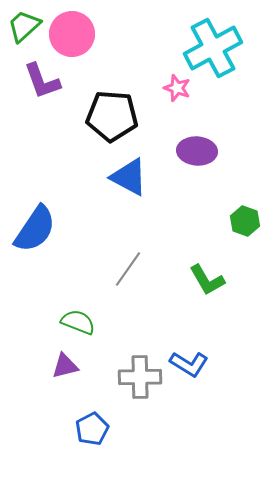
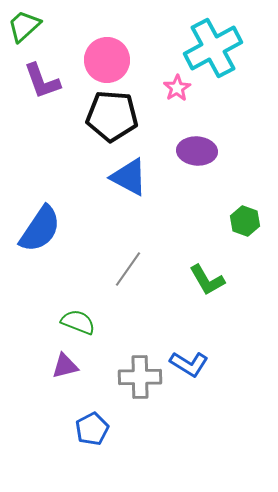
pink circle: moved 35 px right, 26 px down
pink star: rotated 20 degrees clockwise
blue semicircle: moved 5 px right
